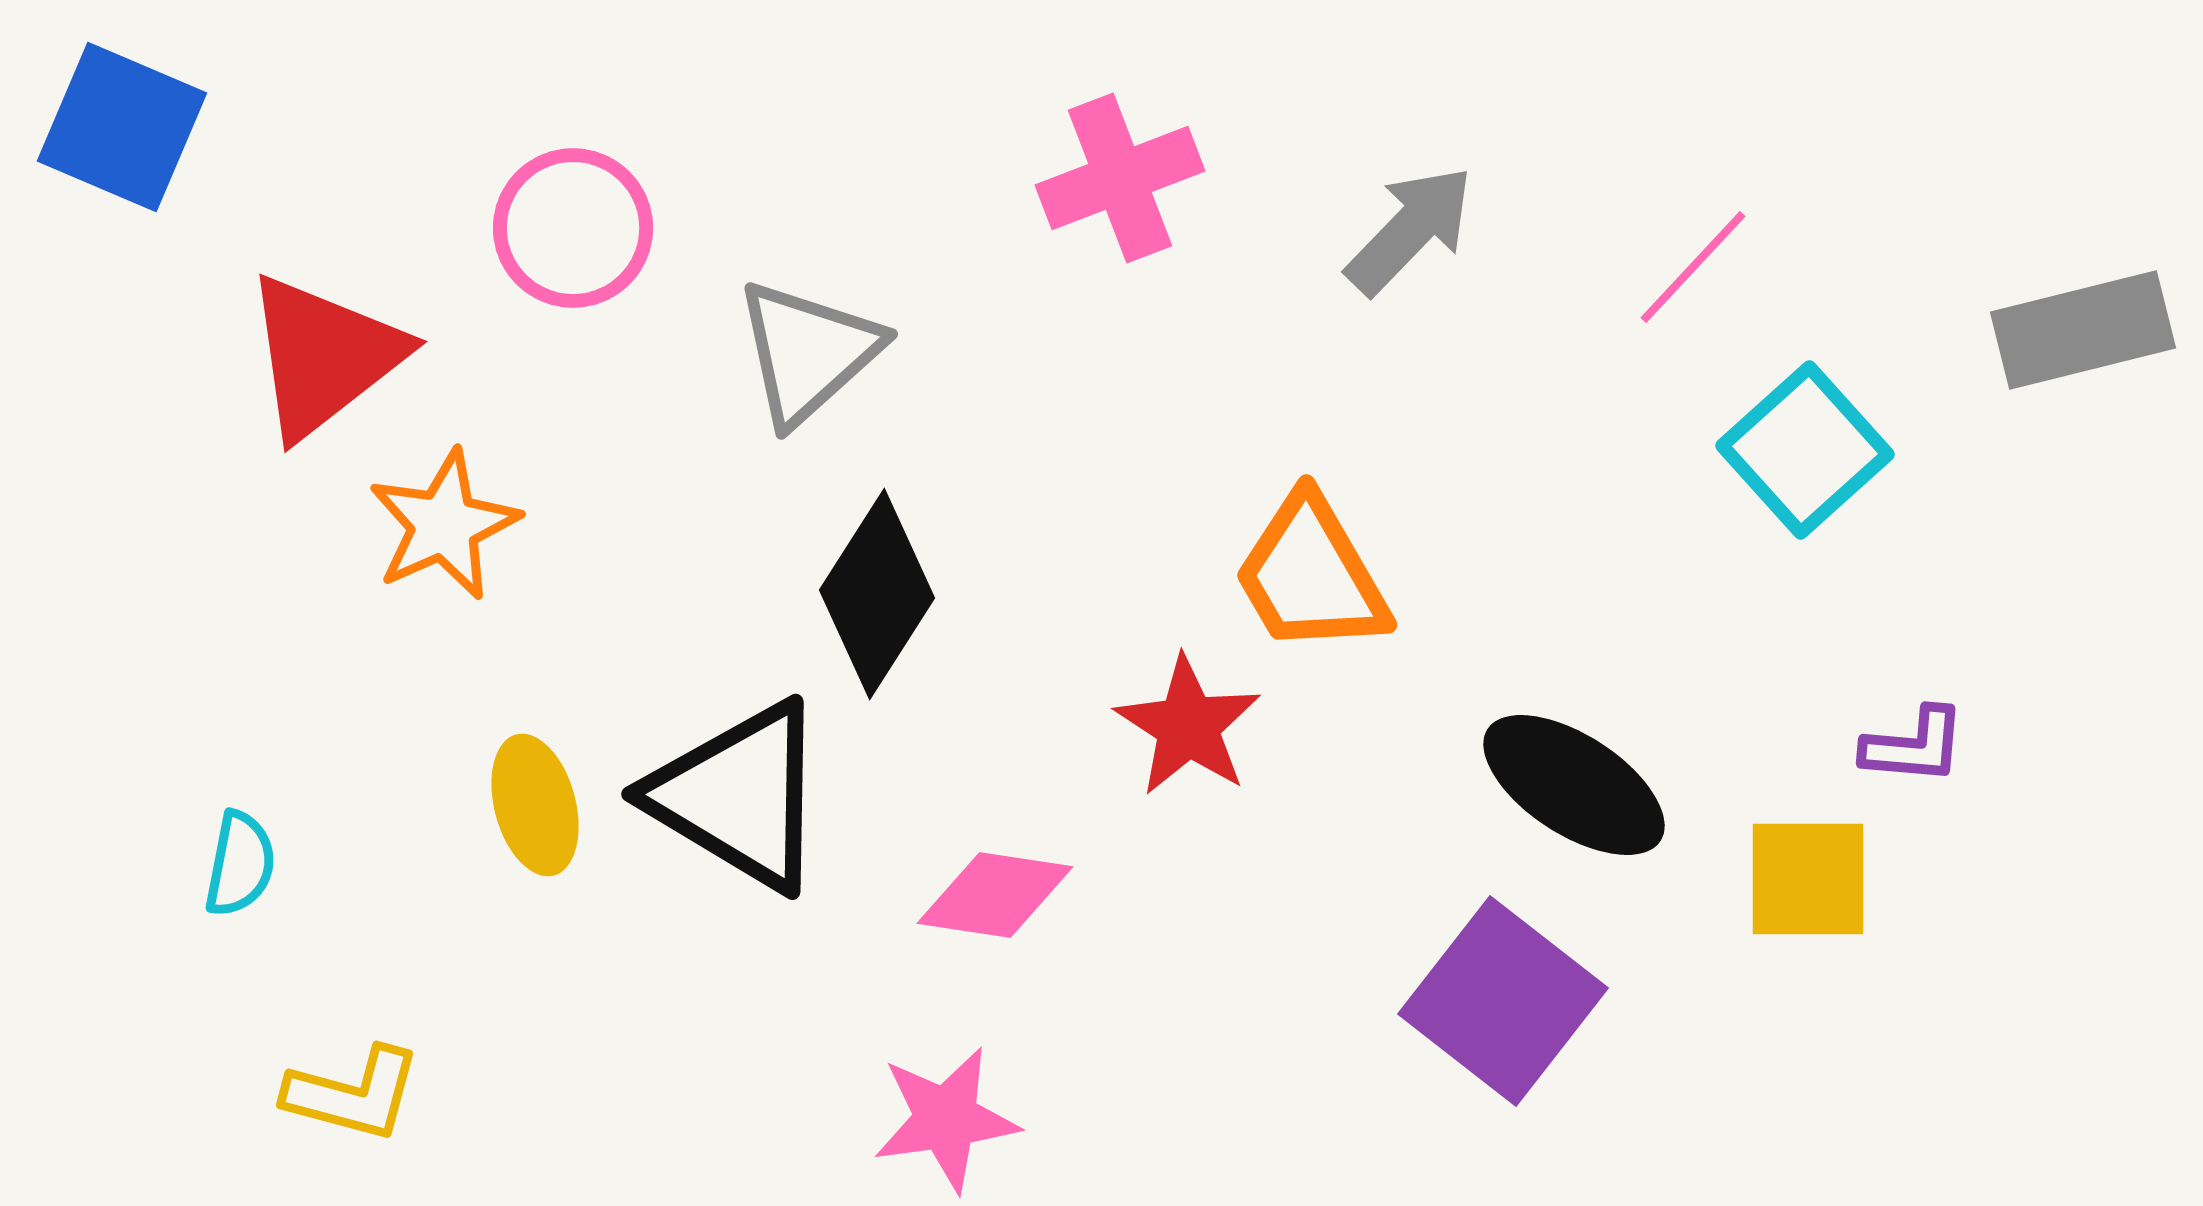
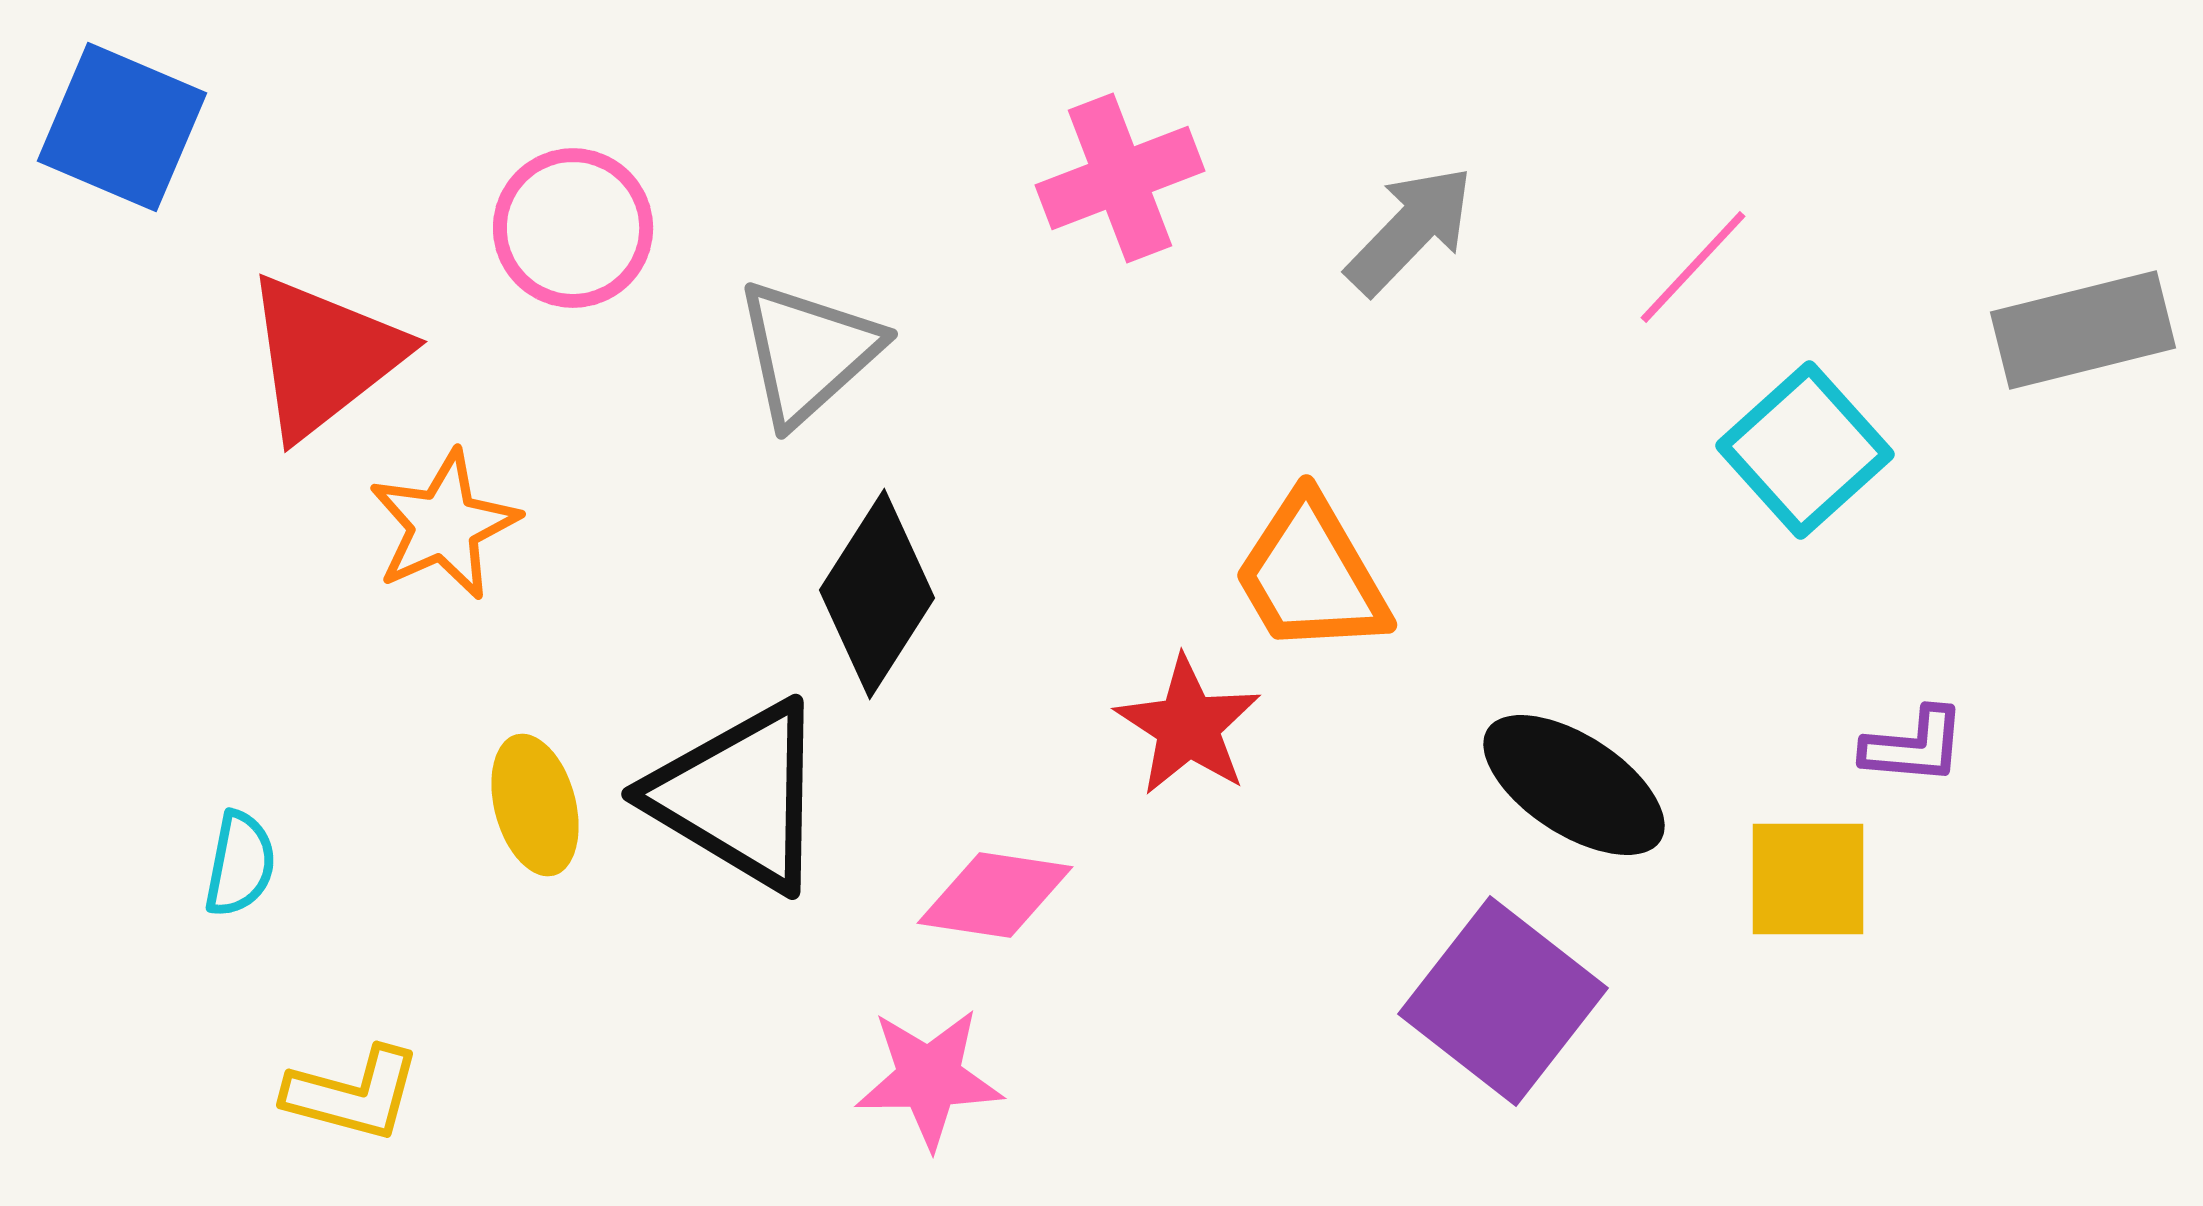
pink star: moved 17 px left, 41 px up; rotated 7 degrees clockwise
